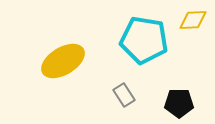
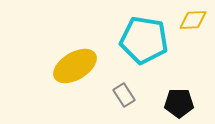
yellow ellipse: moved 12 px right, 5 px down
